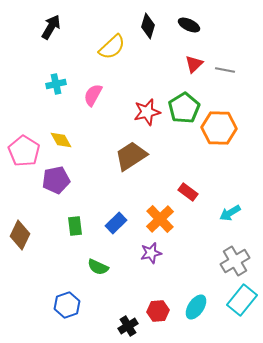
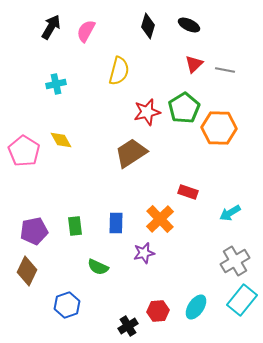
yellow semicircle: moved 7 px right, 24 px down; rotated 32 degrees counterclockwise
pink semicircle: moved 7 px left, 64 px up
brown trapezoid: moved 3 px up
purple pentagon: moved 22 px left, 51 px down
red rectangle: rotated 18 degrees counterclockwise
blue rectangle: rotated 45 degrees counterclockwise
brown diamond: moved 7 px right, 36 px down
purple star: moved 7 px left
